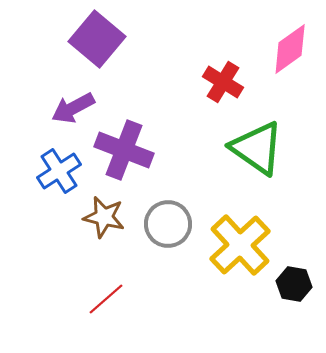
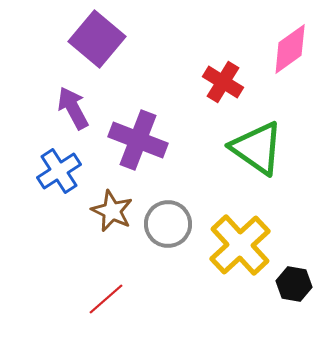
purple arrow: rotated 90 degrees clockwise
purple cross: moved 14 px right, 10 px up
brown star: moved 8 px right, 6 px up; rotated 12 degrees clockwise
